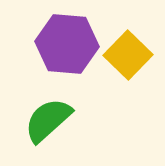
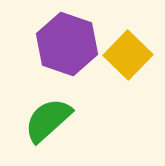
purple hexagon: rotated 14 degrees clockwise
